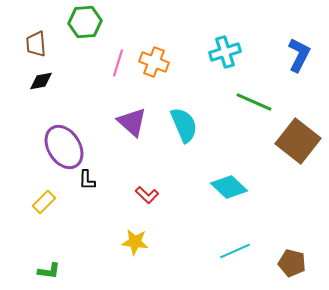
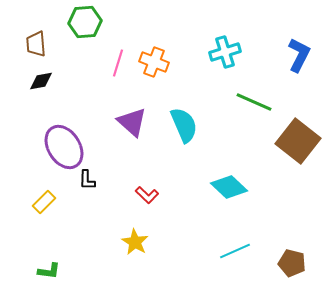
yellow star: rotated 24 degrees clockwise
